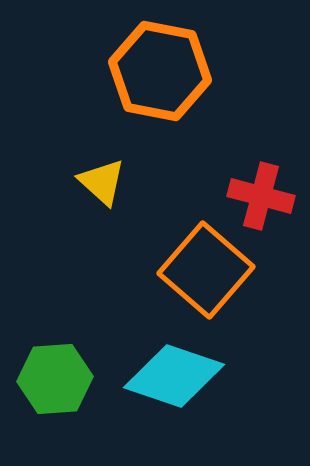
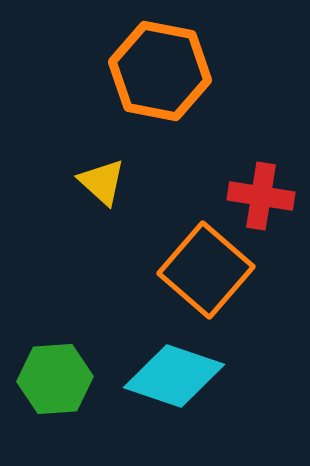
red cross: rotated 6 degrees counterclockwise
